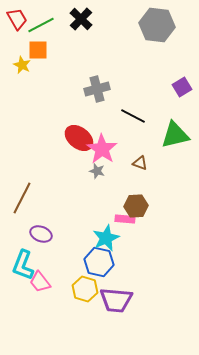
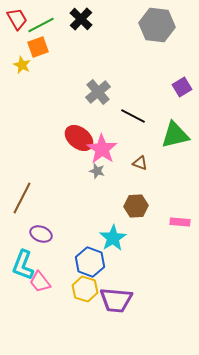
orange square: moved 3 px up; rotated 20 degrees counterclockwise
gray cross: moved 1 px right, 3 px down; rotated 25 degrees counterclockwise
pink rectangle: moved 55 px right, 3 px down
cyan star: moved 7 px right; rotated 8 degrees counterclockwise
blue hexagon: moved 9 px left; rotated 8 degrees clockwise
